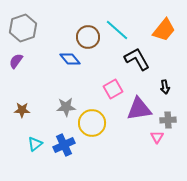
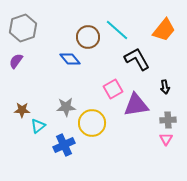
purple triangle: moved 3 px left, 4 px up
pink triangle: moved 9 px right, 2 px down
cyan triangle: moved 3 px right, 18 px up
